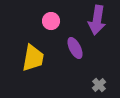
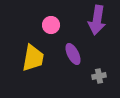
pink circle: moved 4 px down
purple ellipse: moved 2 px left, 6 px down
gray cross: moved 9 px up; rotated 32 degrees clockwise
